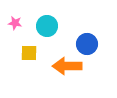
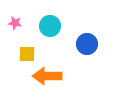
cyan circle: moved 3 px right
yellow square: moved 2 px left, 1 px down
orange arrow: moved 20 px left, 10 px down
